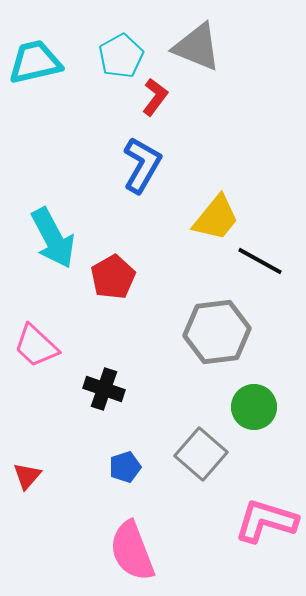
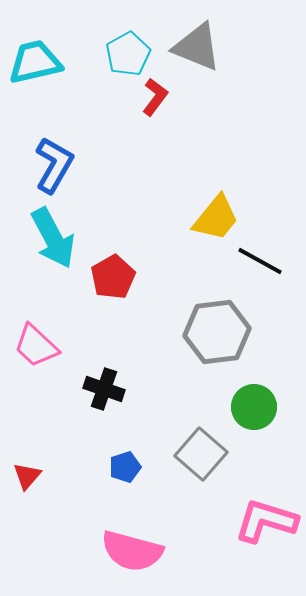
cyan pentagon: moved 7 px right, 2 px up
blue L-shape: moved 88 px left
pink semicircle: rotated 54 degrees counterclockwise
